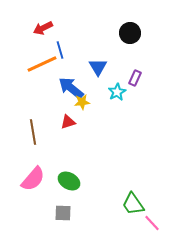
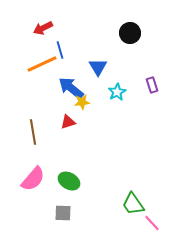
purple rectangle: moved 17 px right, 7 px down; rotated 42 degrees counterclockwise
